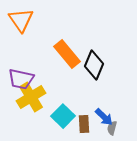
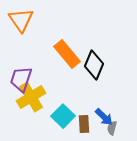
purple trapezoid: rotated 96 degrees clockwise
